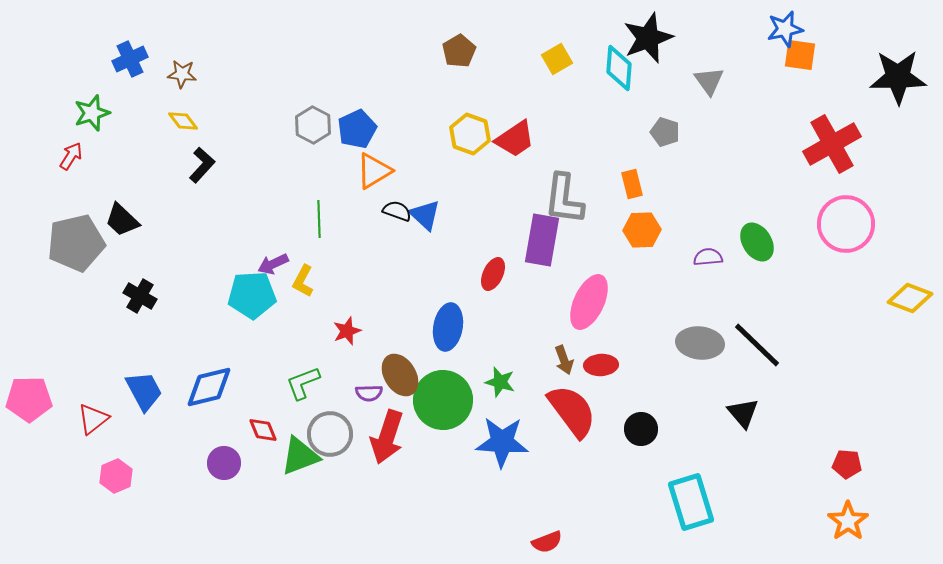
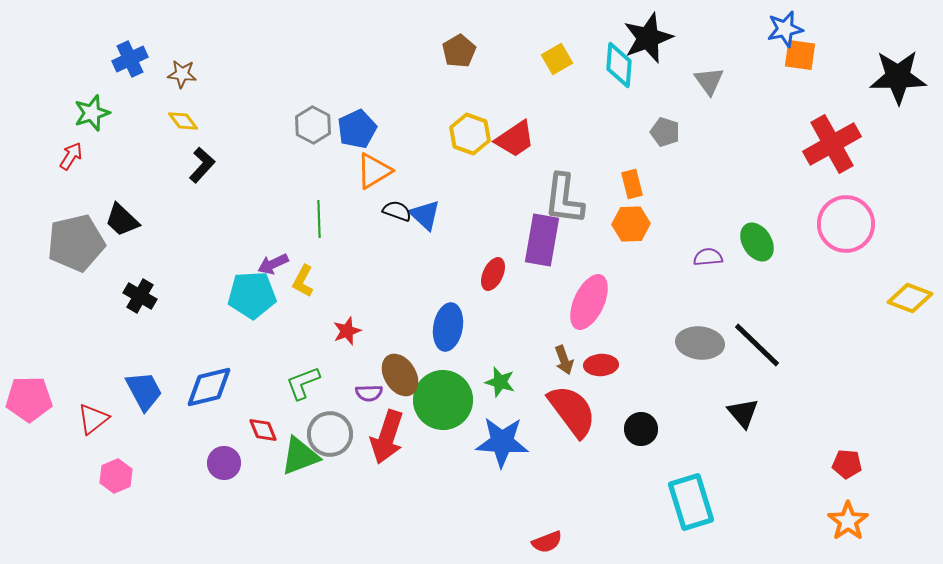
cyan diamond at (619, 68): moved 3 px up
orange hexagon at (642, 230): moved 11 px left, 6 px up
